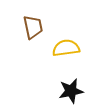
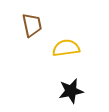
brown trapezoid: moved 1 px left, 2 px up
